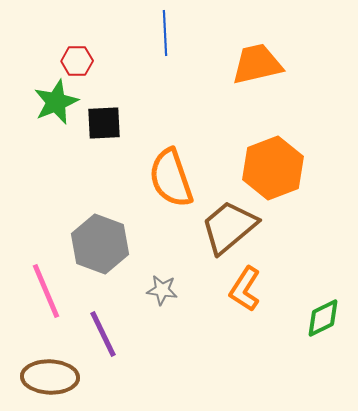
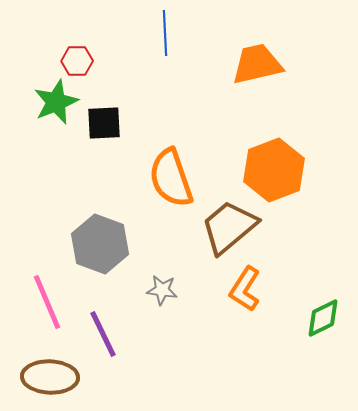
orange hexagon: moved 1 px right, 2 px down
pink line: moved 1 px right, 11 px down
